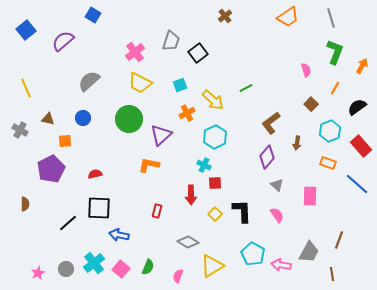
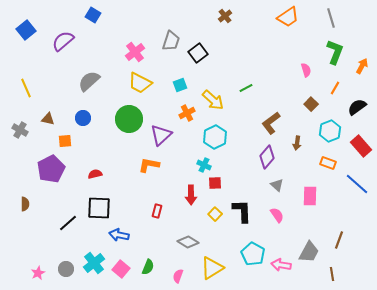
yellow triangle at (212, 266): moved 2 px down
